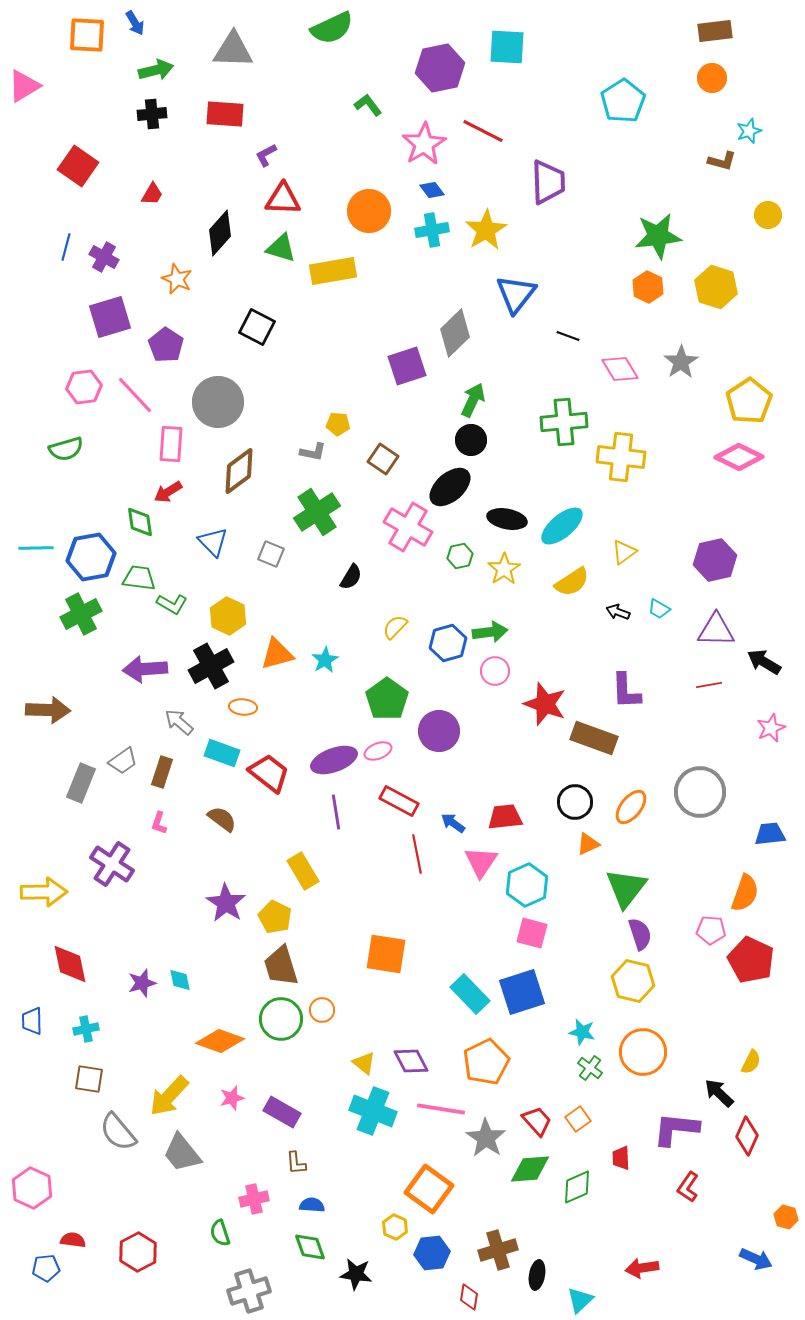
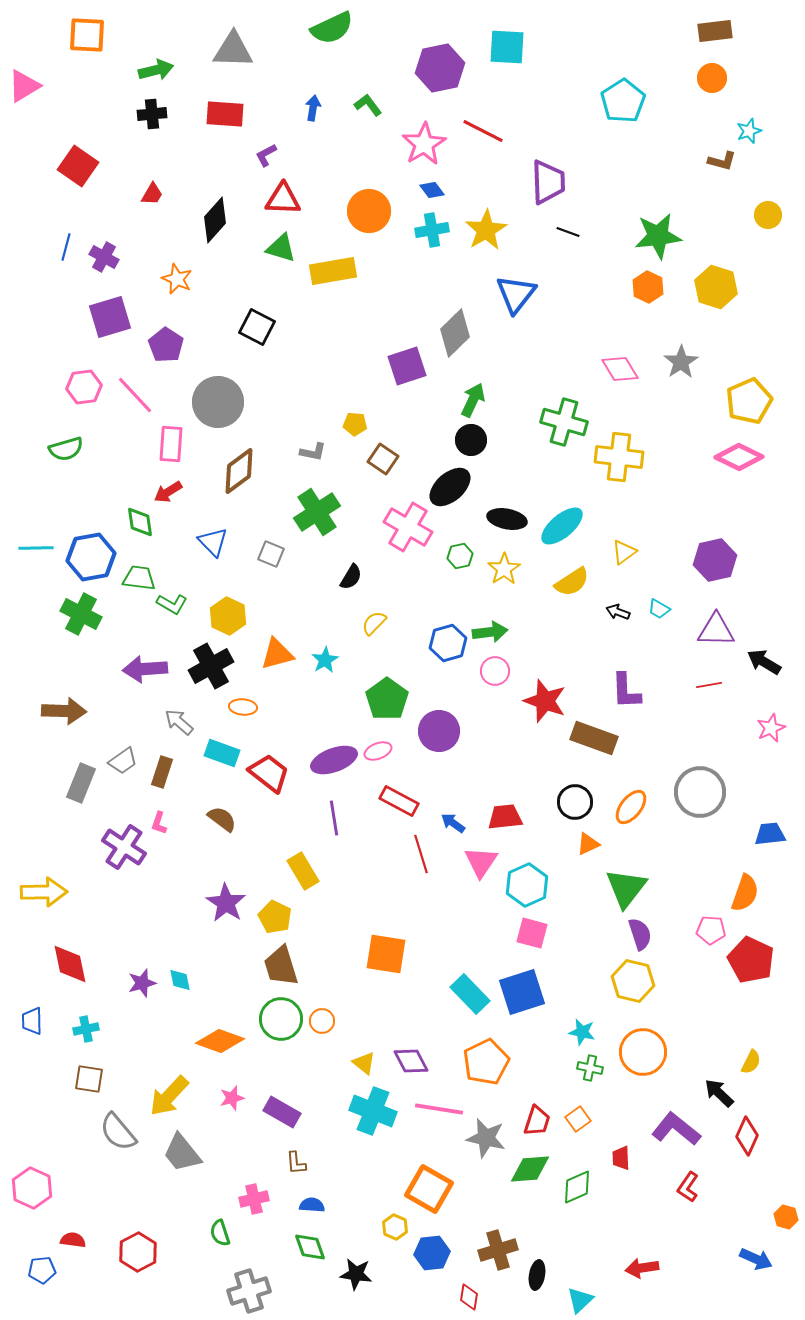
blue arrow at (135, 23): moved 178 px right, 85 px down; rotated 140 degrees counterclockwise
black diamond at (220, 233): moved 5 px left, 13 px up
black line at (568, 336): moved 104 px up
yellow pentagon at (749, 401): rotated 9 degrees clockwise
green cross at (564, 422): rotated 21 degrees clockwise
yellow pentagon at (338, 424): moved 17 px right
yellow cross at (621, 457): moved 2 px left
green cross at (81, 614): rotated 36 degrees counterclockwise
yellow semicircle at (395, 627): moved 21 px left, 4 px up
red star at (545, 704): moved 3 px up
brown arrow at (48, 710): moved 16 px right, 1 px down
purple line at (336, 812): moved 2 px left, 6 px down
red line at (417, 854): moved 4 px right; rotated 6 degrees counterclockwise
purple cross at (112, 864): moved 12 px right, 17 px up
orange circle at (322, 1010): moved 11 px down
green cross at (590, 1068): rotated 25 degrees counterclockwise
pink line at (441, 1109): moved 2 px left
red trapezoid at (537, 1121): rotated 60 degrees clockwise
purple L-shape at (676, 1129): rotated 33 degrees clockwise
gray star at (486, 1138): rotated 21 degrees counterclockwise
orange square at (429, 1189): rotated 6 degrees counterclockwise
blue pentagon at (46, 1268): moved 4 px left, 2 px down
